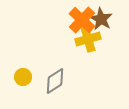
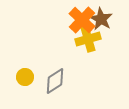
yellow circle: moved 2 px right
